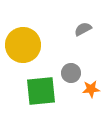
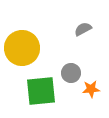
yellow circle: moved 1 px left, 3 px down
